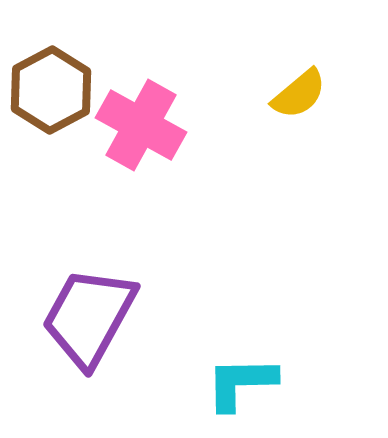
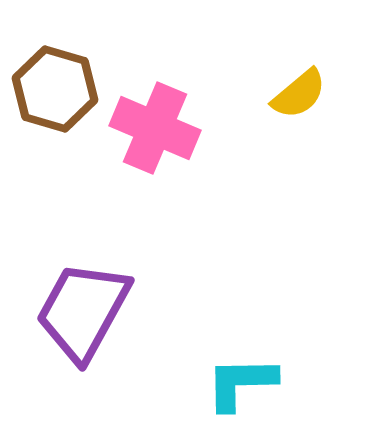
brown hexagon: moved 4 px right, 1 px up; rotated 16 degrees counterclockwise
pink cross: moved 14 px right, 3 px down; rotated 6 degrees counterclockwise
purple trapezoid: moved 6 px left, 6 px up
